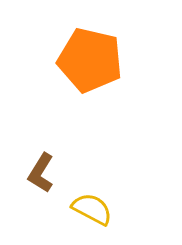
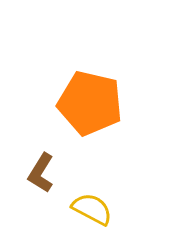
orange pentagon: moved 43 px down
